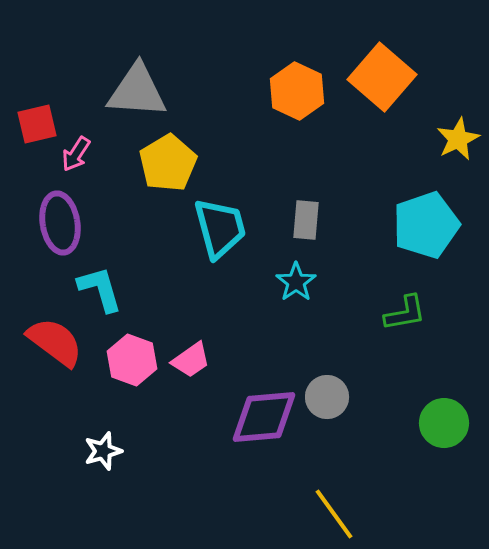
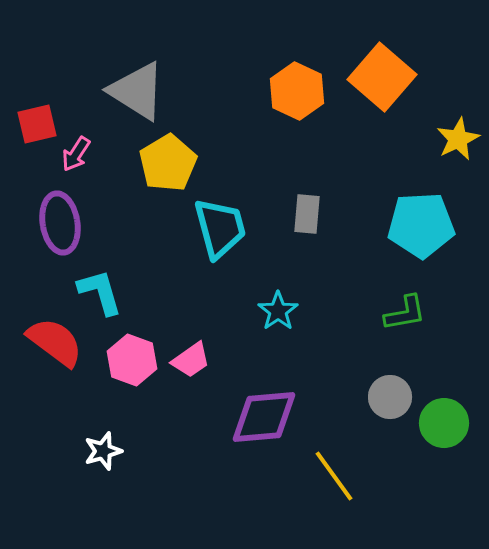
gray triangle: rotated 28 degrees clockwise
gray rectangle: moved 1 px right, 6 px up
cyan pentagon: moved 5 px left; rotated 16 degrees clockwise
cyan star: moved 18 px left, 29 px down
cyan L-shape: moved 3 px down
gray circle: moved 63 px right
yellow line: moved 38 px up
